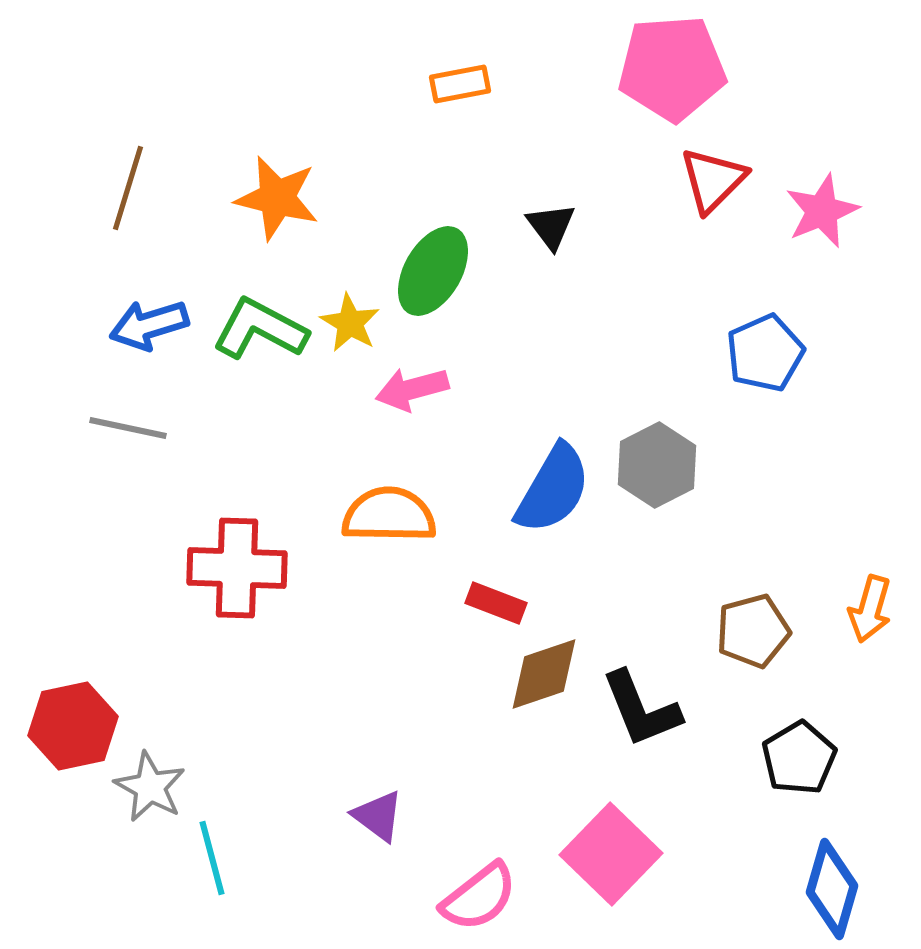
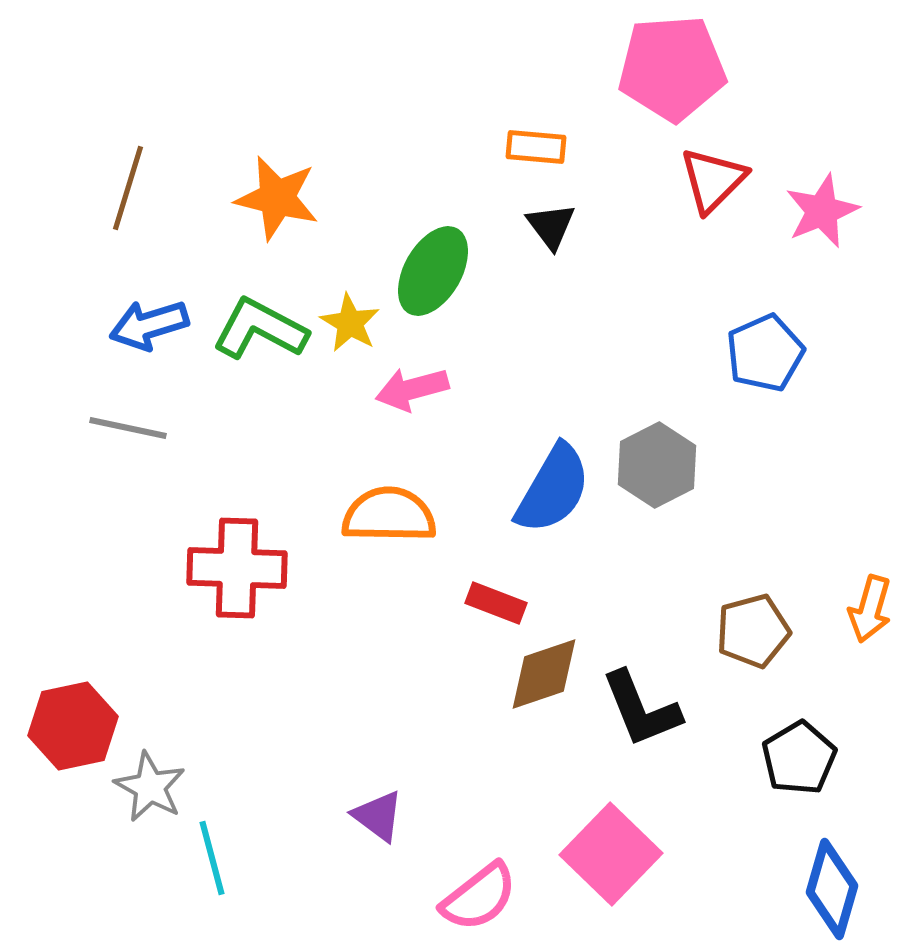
orange rectangle: moved 76 px right, 63 px down; rotated 16 degrees clockwise
